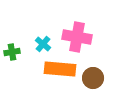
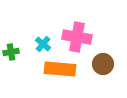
green cross: moved 1 px left
brown circle: moved 10 px right, 14 px up
